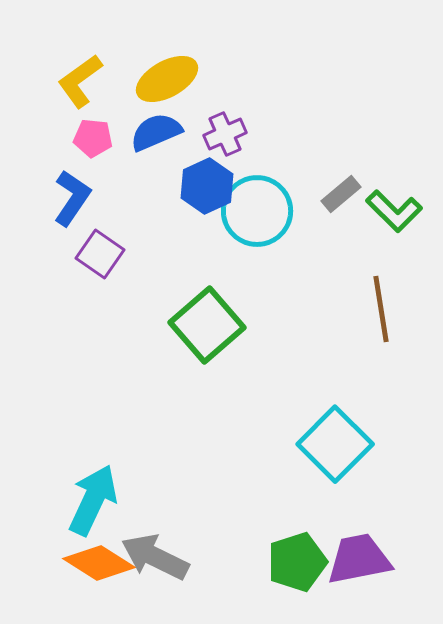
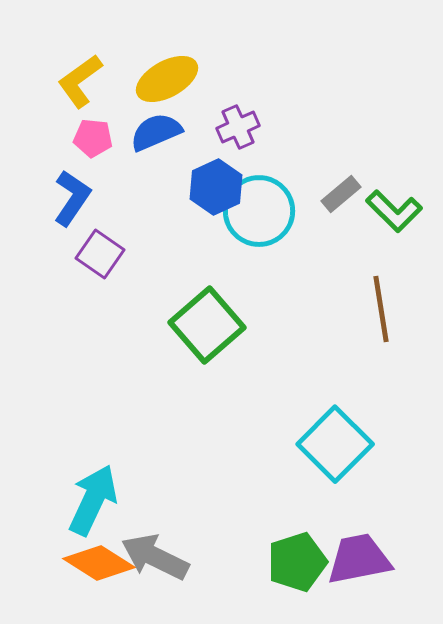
purple cross: moved 13 px right, 7 px up
blue hexagon: moved 9 px right, 1 px down
cyan circle: moved 2 px right
